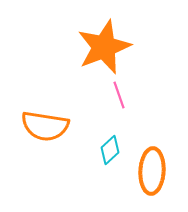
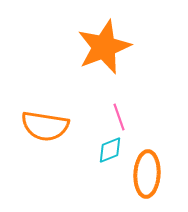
pink line: moved 22 px down
cyan diamond: rotated 20 degrees clockwise
orange ellipse: moved 5 px left, 3 px down
